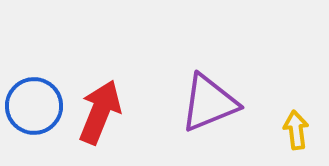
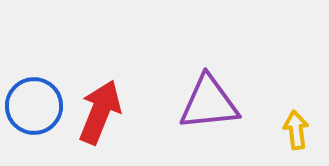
purple triangle: rotated 16 degrees clockwise
